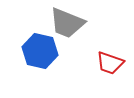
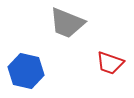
blue hexagon: moved 14 px left, 20 px down
